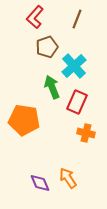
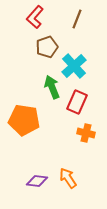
purple diamond: moved 3 px left, 2 px up; rotated 60 degrees counterclockwise
